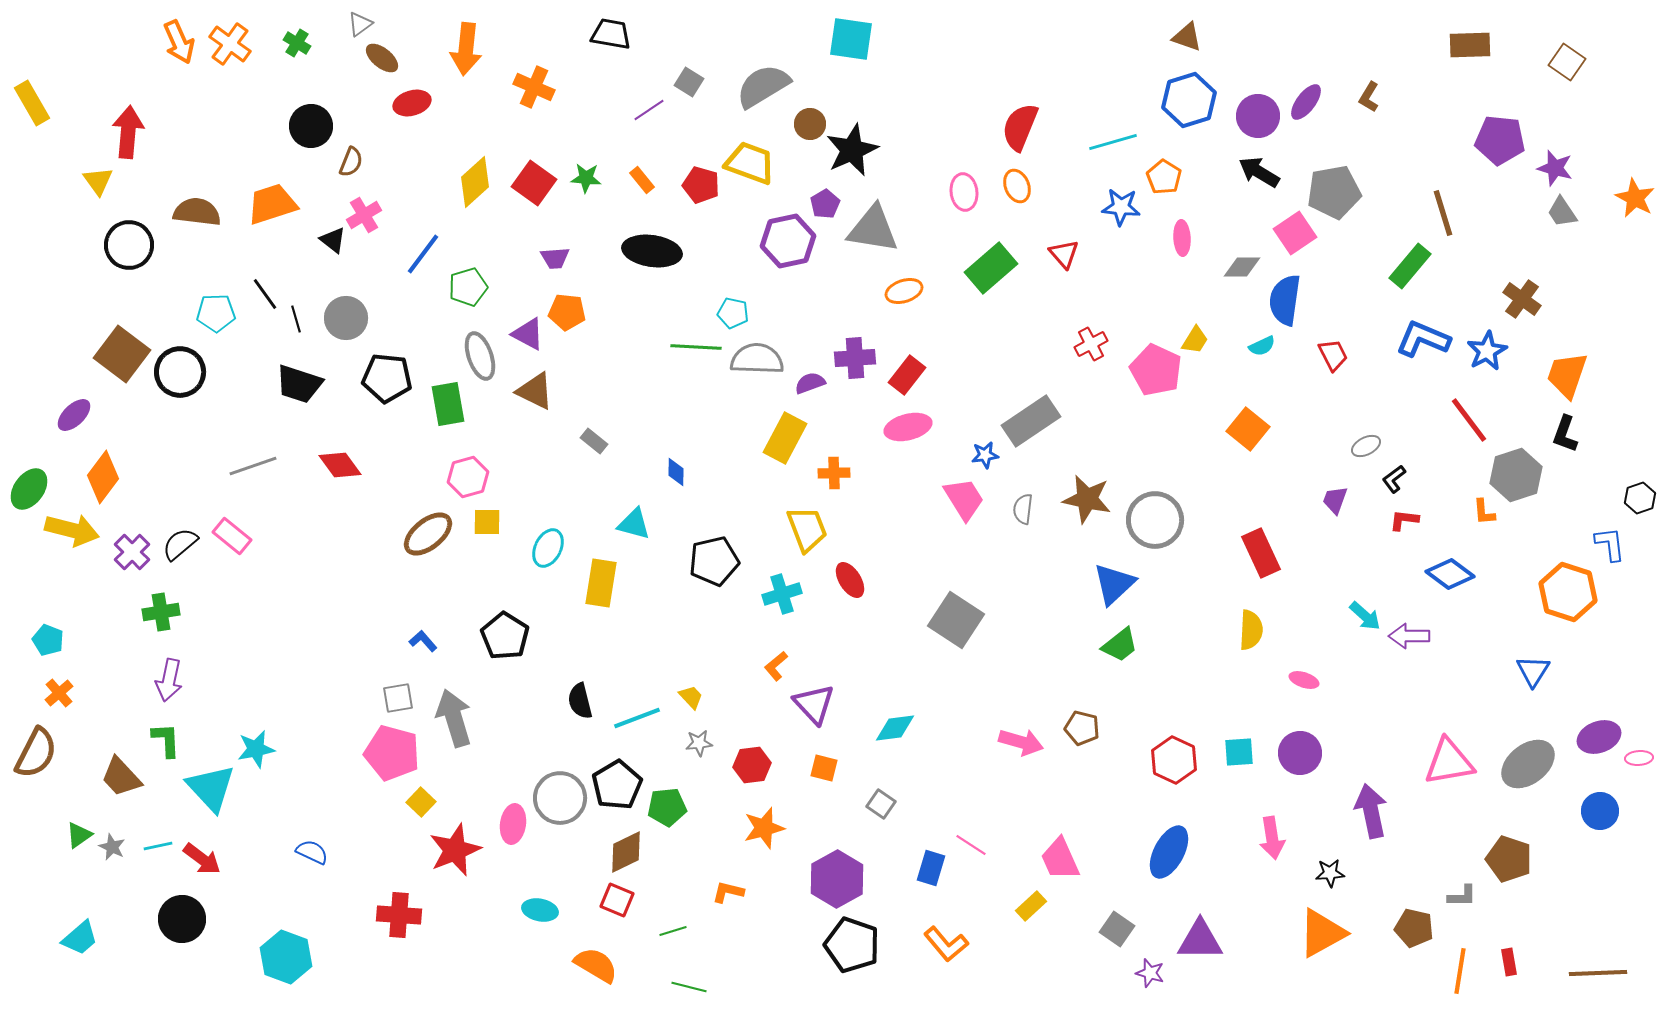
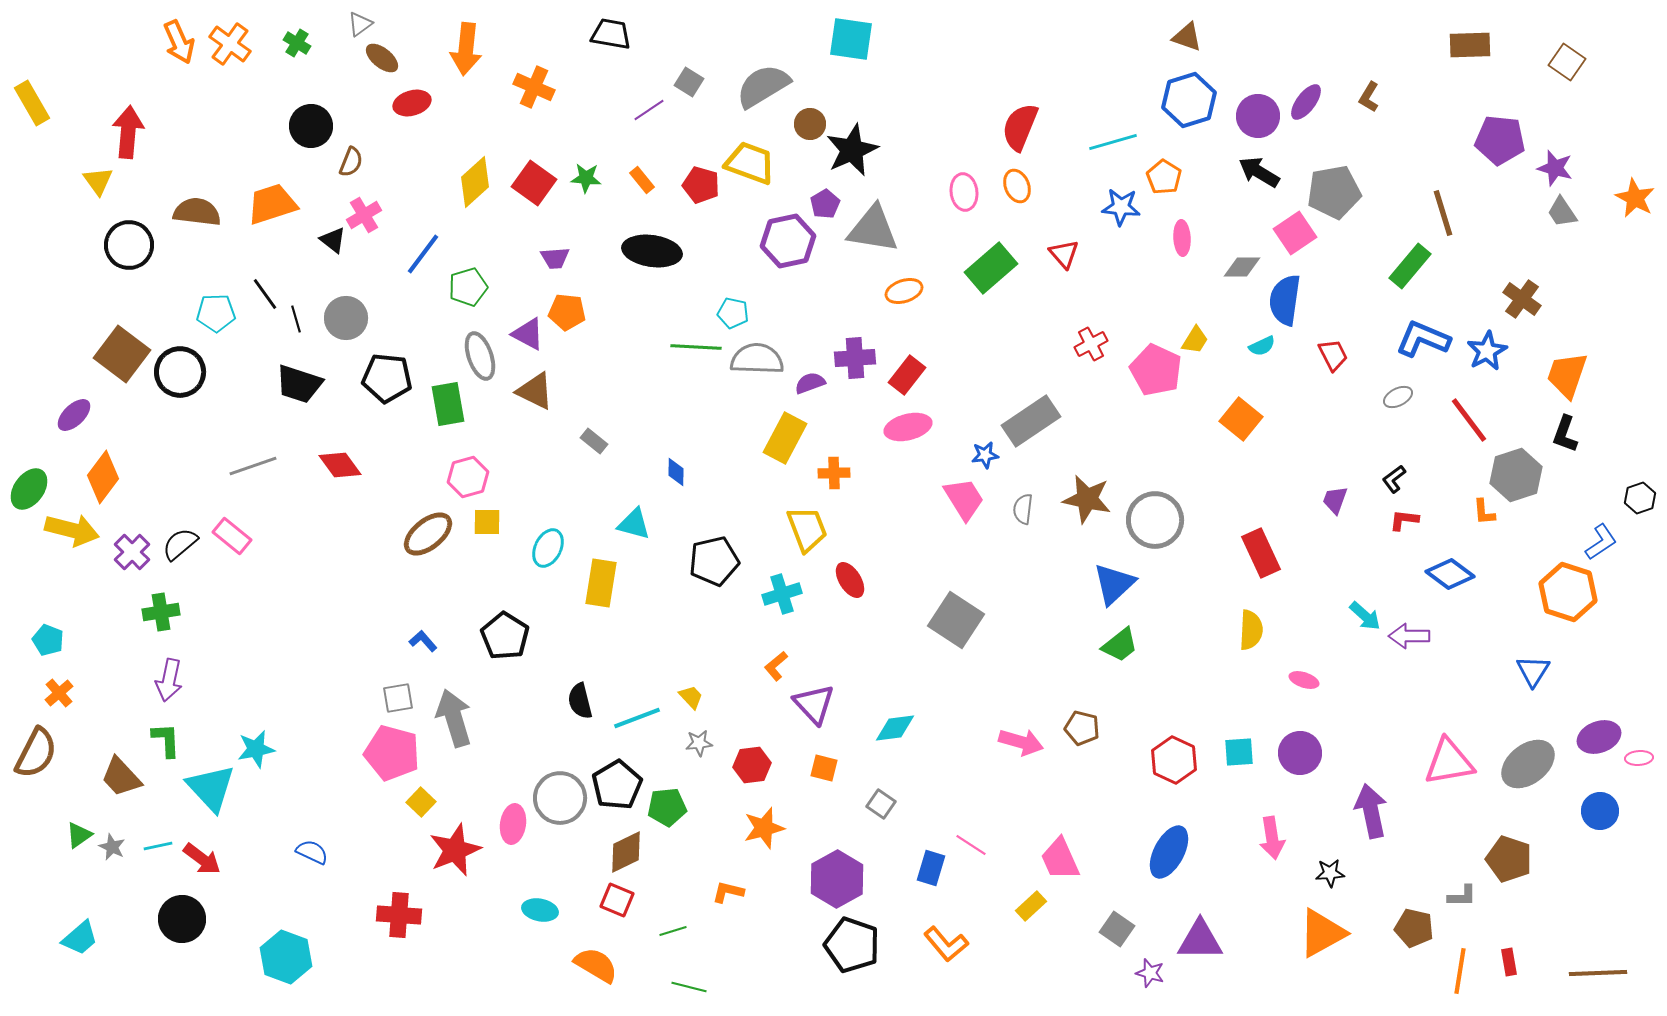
orange square at (1248, 429): moved 7 px left, 10 px up
gray ellipse at (1366, 446): moved 32 px right, 49 px up
blue L-shape at (1610, 544): moved 9 px left, 2 px up; rotated 63 degrees clockwise
